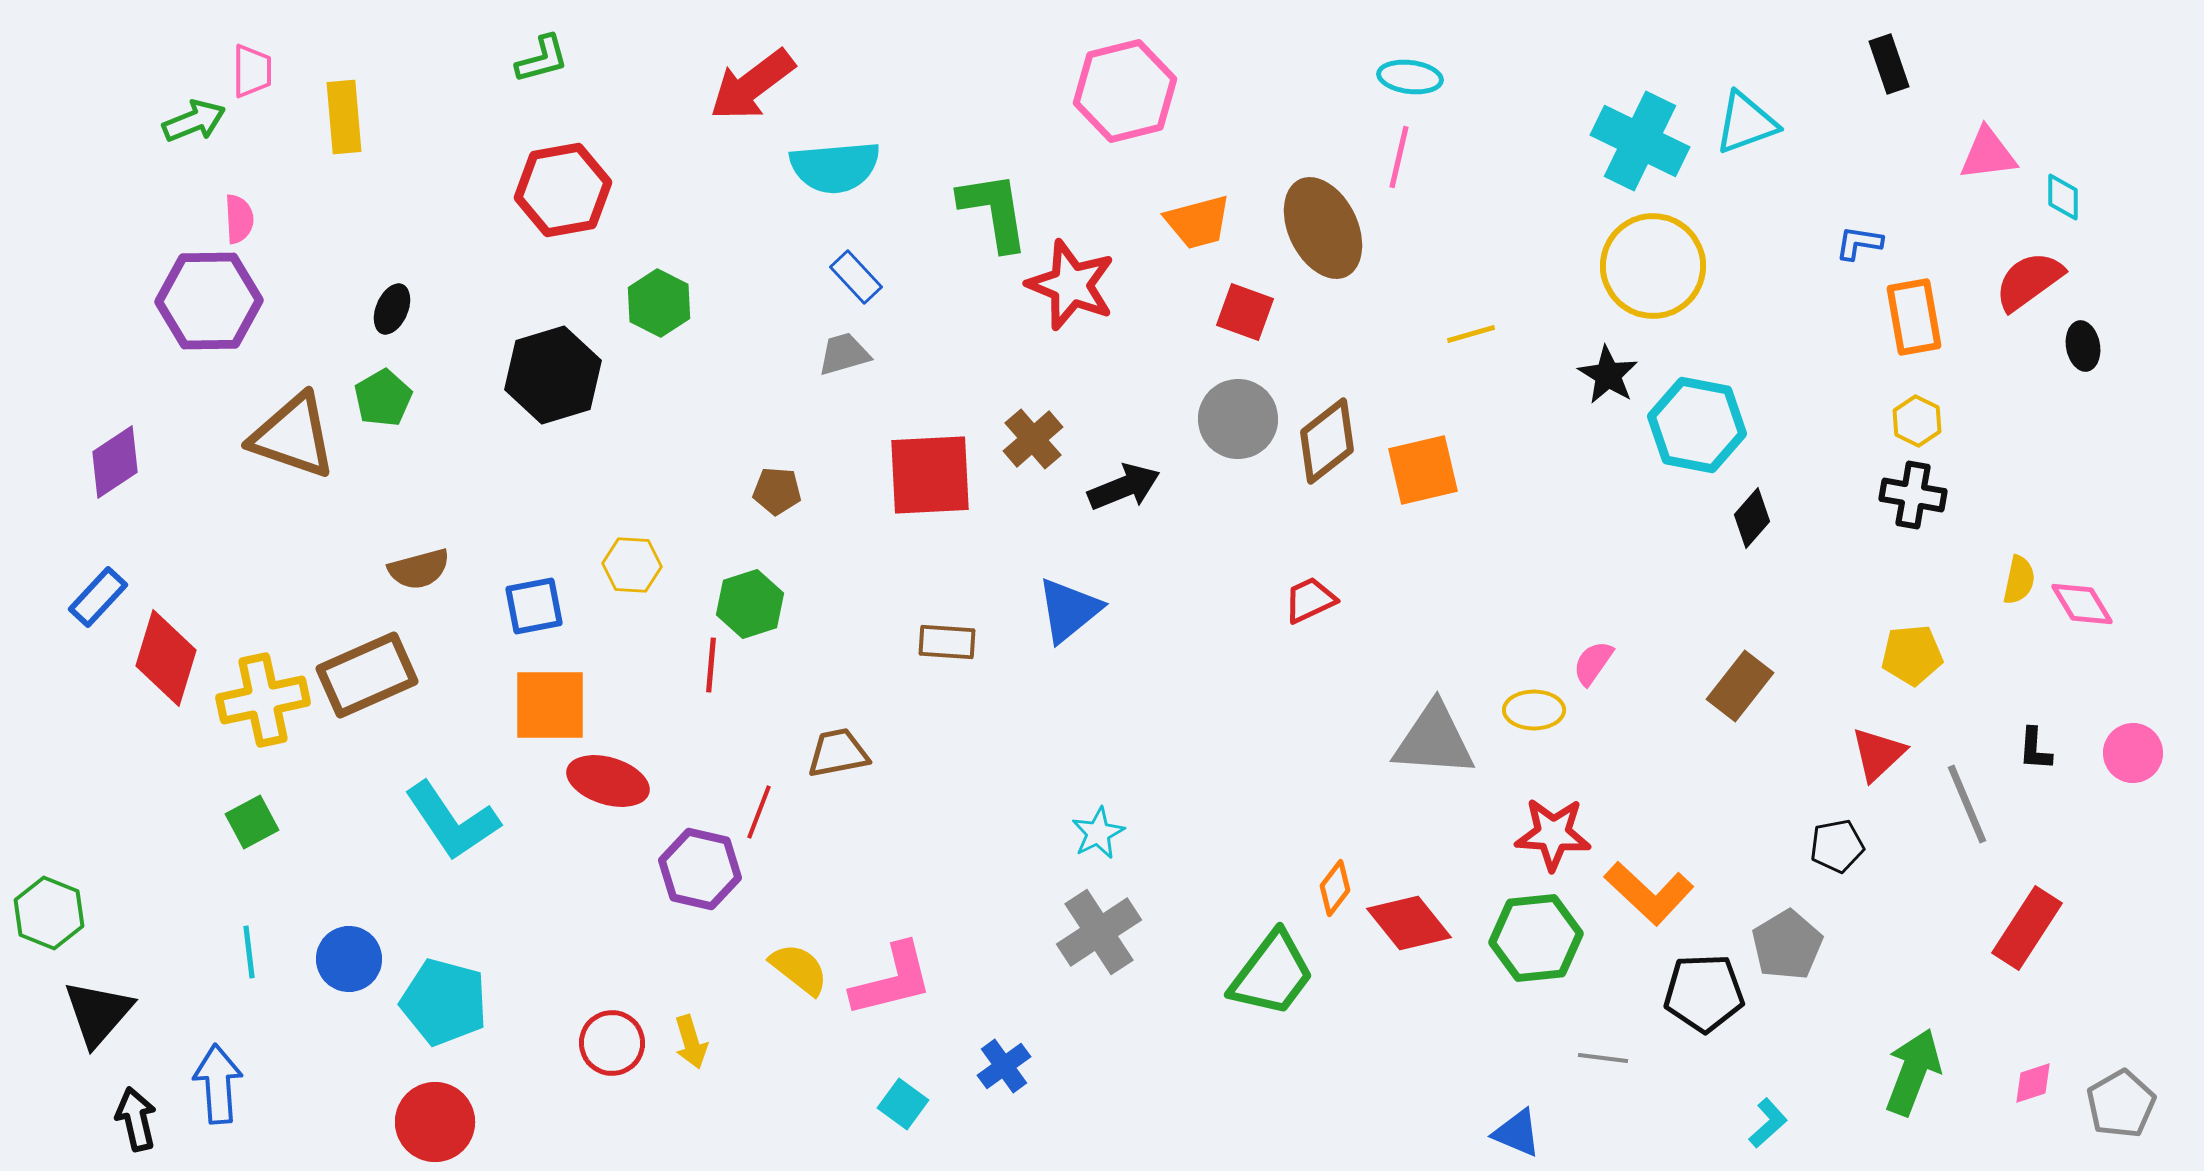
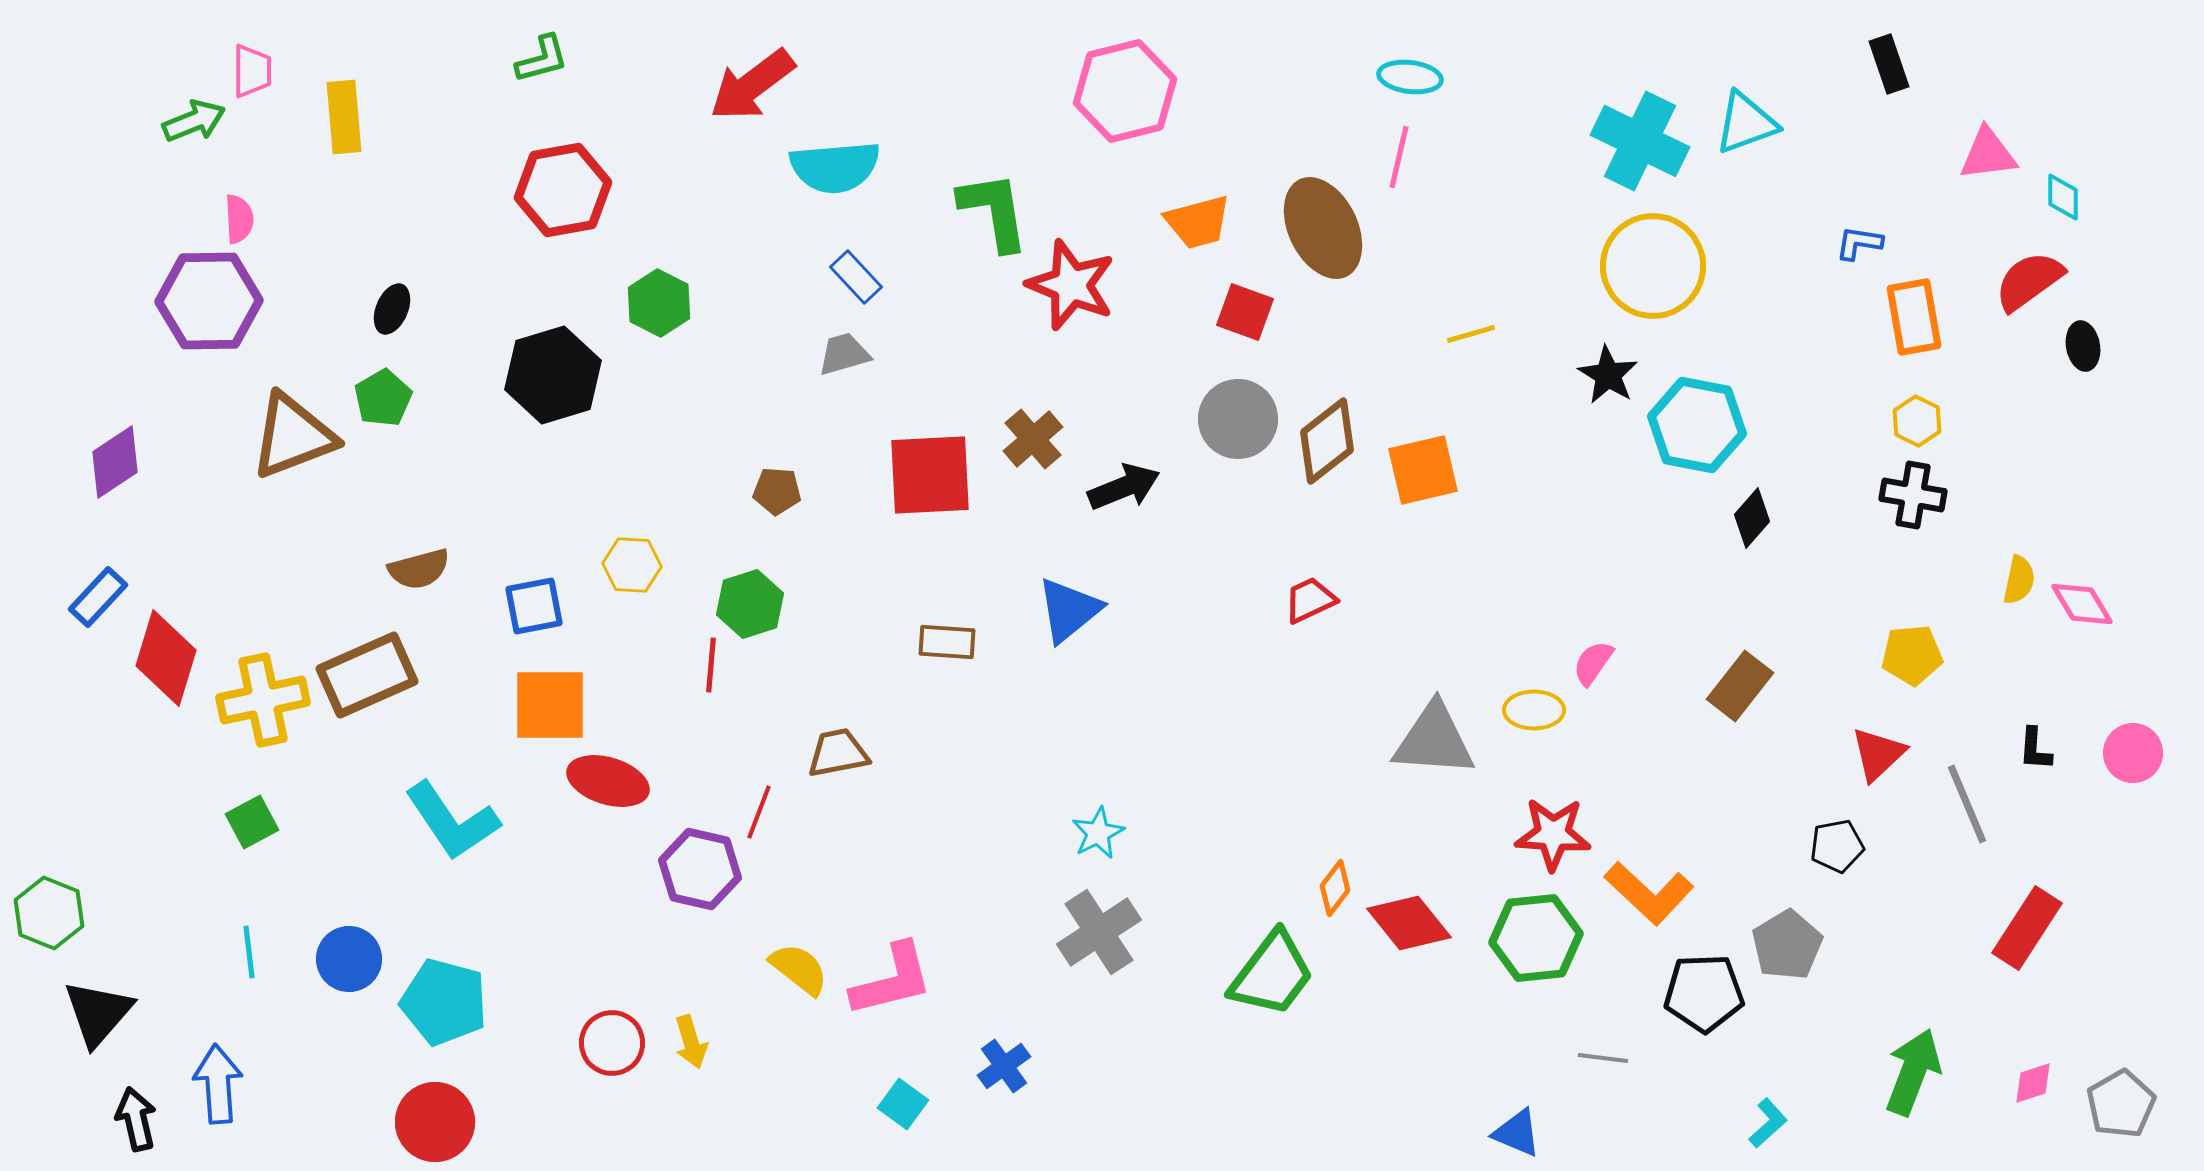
brown triangle at (293, 436): rotated 40 degrees counterclockwise
